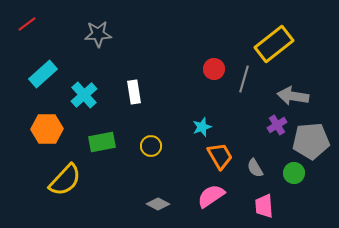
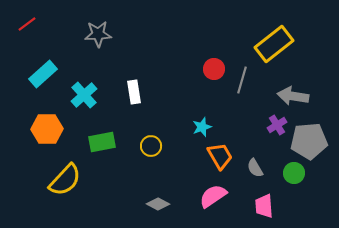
gray line: moved 2 px left, 1 px down
gray pentagon: moved 2 px left
pink semicircle: moved 2 px right
